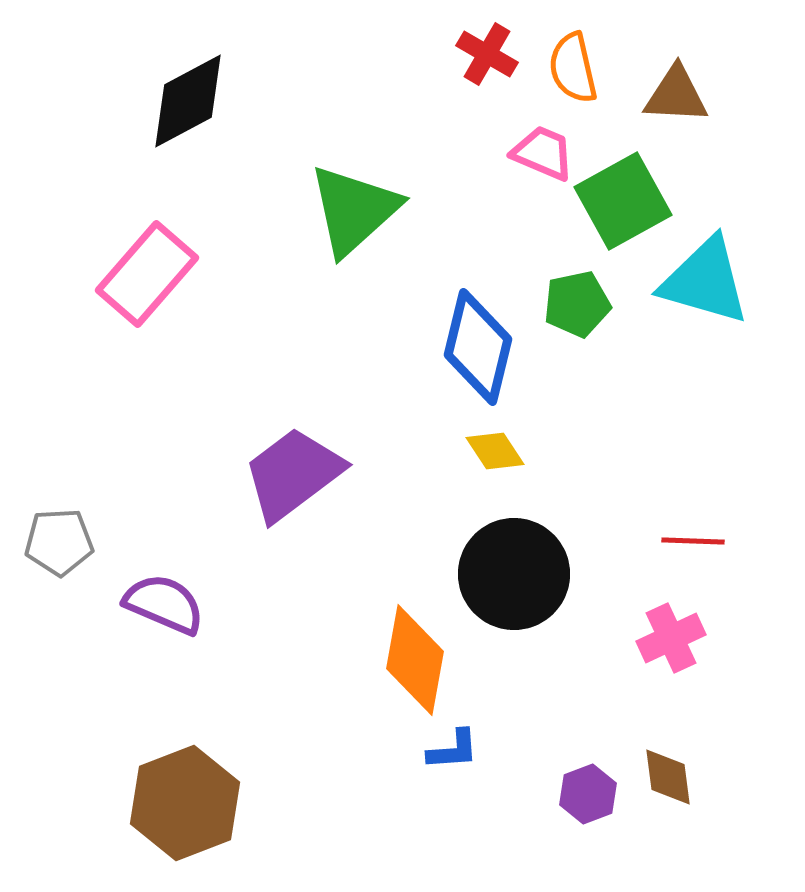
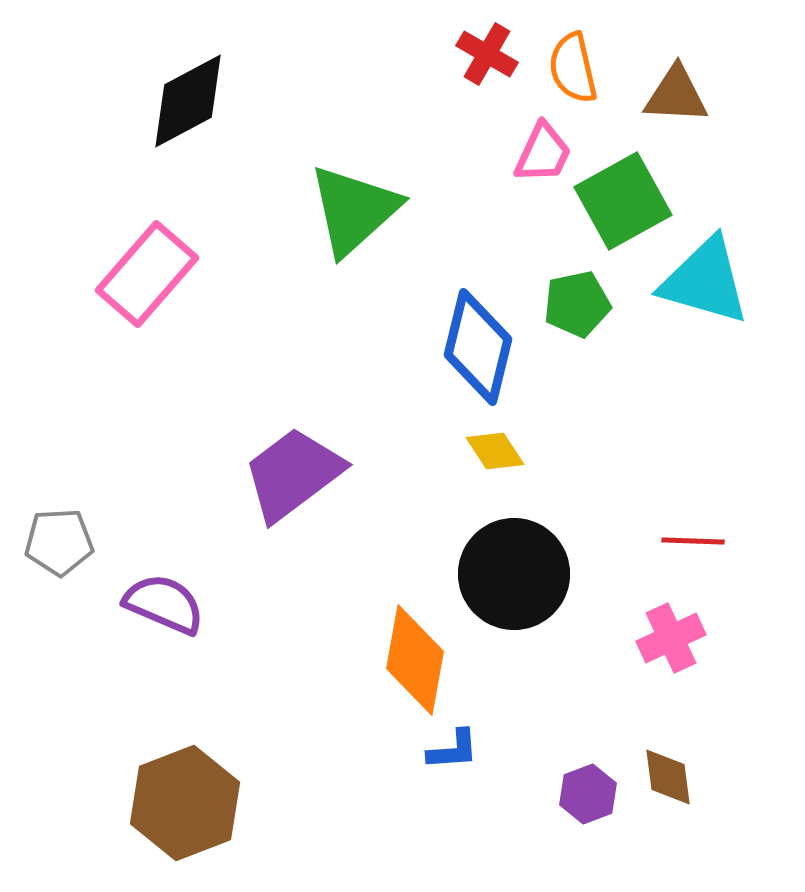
pink trapezoid: rotated 92 degrees clockwise
